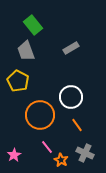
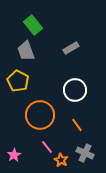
white circle: moved 4 px right, 7 px up
